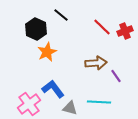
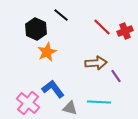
pink cross: moved 1 px left, 1 px up; rotated 15 degrees counterclockwise
